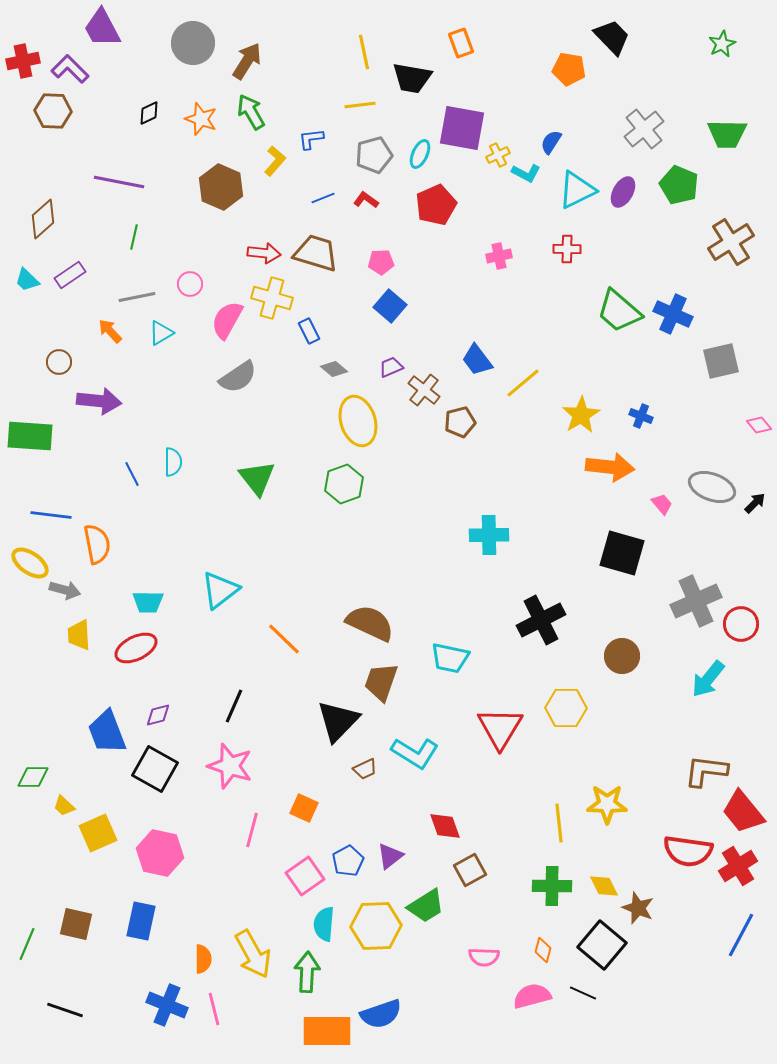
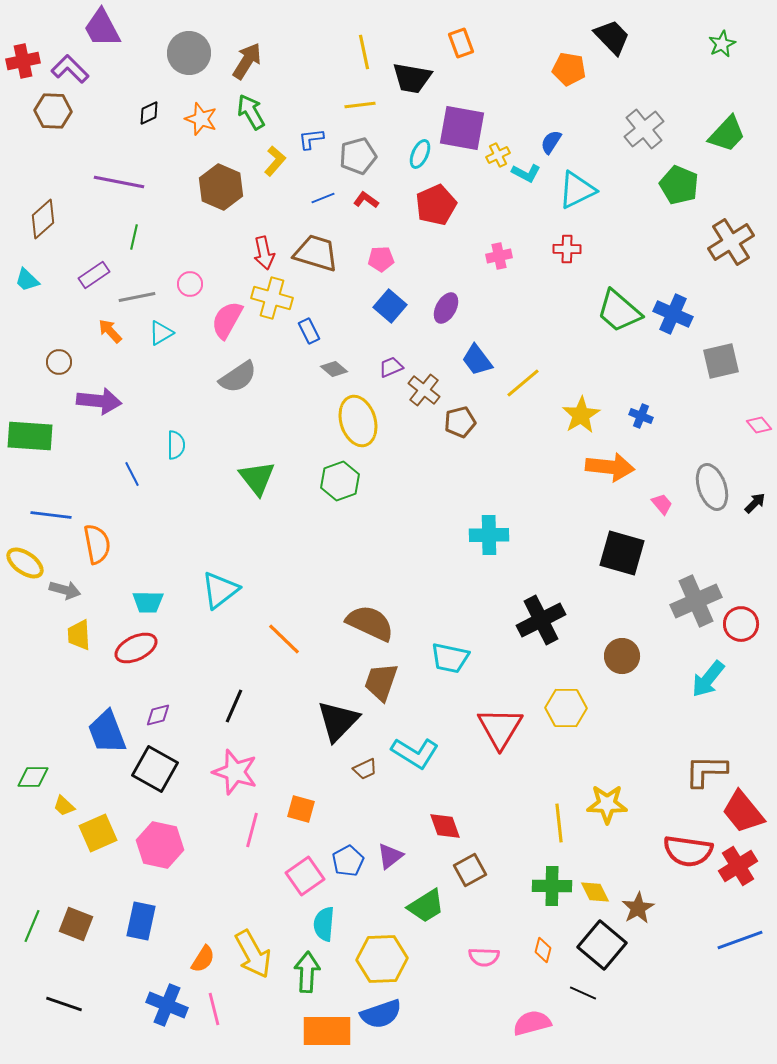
gray circle at (193, 43): moved 4 px left, 10 px down
green trapezoid at (727, 134): rotated 48 degrees counterclockwise
gray pentagon at (374, 155): moved 16 px left, 1 px down
purple ellipse at (623, 192): moved 177 px left, 116 px down
red arrow at (264, 253): rotated 72 degrees clockwise
pink pentagon at (381, 262): moved 3 px up
purple rectangle at (70, 275): moved 24 px right
cyan semicircle at (173, 462): moved 3 px right, 17 px up
green hexagon at (344, 484): moved 4 px left, 3 px up
gray ellipse at (712, 487): rotated 51 degrees clockwise
yellow ellipse at (30, 563): moved 5 px left
pink star at (230, 766): moved 5 px right, 6 px down
brown L-shape at (706, 771): rotated 6 degrees counterclockwise
orange square at (304, 808): moved 3 px left, 1 px down; rotated 8 degrees counterclockwise
pink hexagon at (160, 853): moved 8 px up
yellow diamond at (604, 886): moved 9 px left, 6 px down
brown star at (638, 908): rotated 20 degrees clockwise
brown square at (76, 924): rotated 8 degrees clockwise
yellow hexagon at (376, 926): moved 6 px right, 33 px down
blue line at (741, 935): moved 1 px left, 5 px down; rotated 42 degrees clockwise
green line at (27, 944): moved 5 px right, 18 px up
orange semicircle at (203, 959): rotated 32 degrees clockwise
pink semicircle at (532, 996): moved 27 px down
black line at (65, 1010): moved 1 px left, 6 px up
